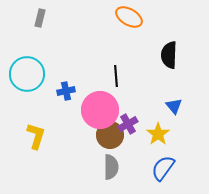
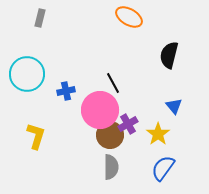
black semicircle: rotated 12 degrees clockwise
black line: moved 3 px left, 7 px down; rotated 25 degrees counterclockwise
